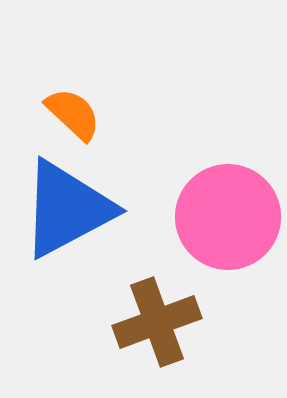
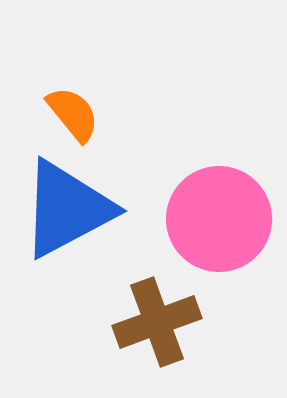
orange semicircle: rotated 8 degrees clockwise
pink circle: moved 9 px left, 2 px down
